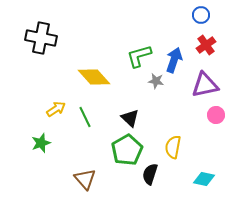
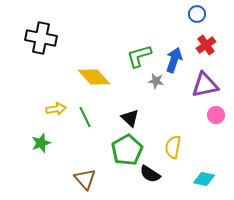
blue circle: moved 4 px left, 1 px up
yellow arrow: rotated 24 degrees clockwise
black semicircle: rotated 75 degrees counterclockwise
